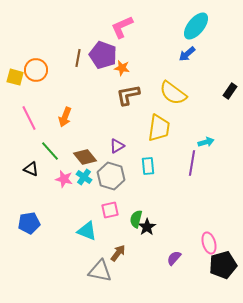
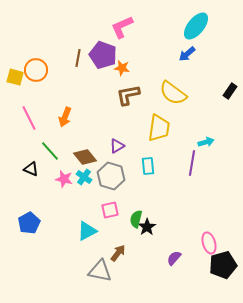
blue pentagon: rotated 20 degrees counterclockwise
cyan triangle: rotated 50 degrees counterclockwise
